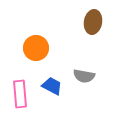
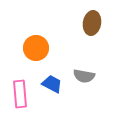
brown ellipse: moved 1 px left, 1 px down
blue trapezoid: moved 2 px up
